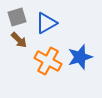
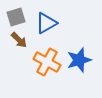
gray square: moved 1 px left
blue star: moved 1 px left, 3 px down
orange cross: moved 1 px left, 1 px down
